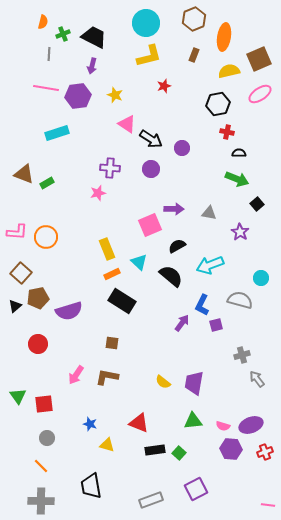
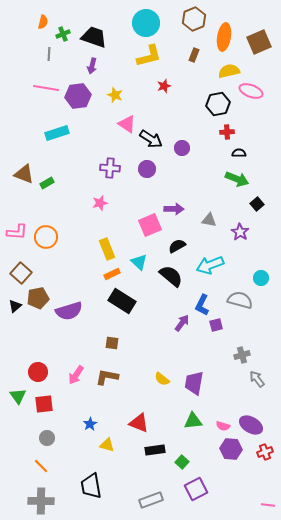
black trapezoid at (94, 37): rotated 8 degrees counterclockwise
brown square at (259, 59): moved 17 px up
pink ellipse at (260, 94): moved 9 px left, 3 px up; rotated 55 degrees clockwise
red cross at (227, 132): rotated 16 degrees counterclockwise
purple circle at (151, 169): moved 4 px left
pink star at (98, 193): moved 2 px right, 10 px down
gray triangle at (209, 213): moved 7 px down
red circle at (38, 344): moved 28 px down
yellow semicircle at (163, 382): moved 1 px left, 3 px up
blue star at (90, 424): rotated 24 degrees clockwise
purple ellipse at (251, 425): rotated 50 degrees clockwise
green square at (179, 453): moved 3 px right, 9 px down
